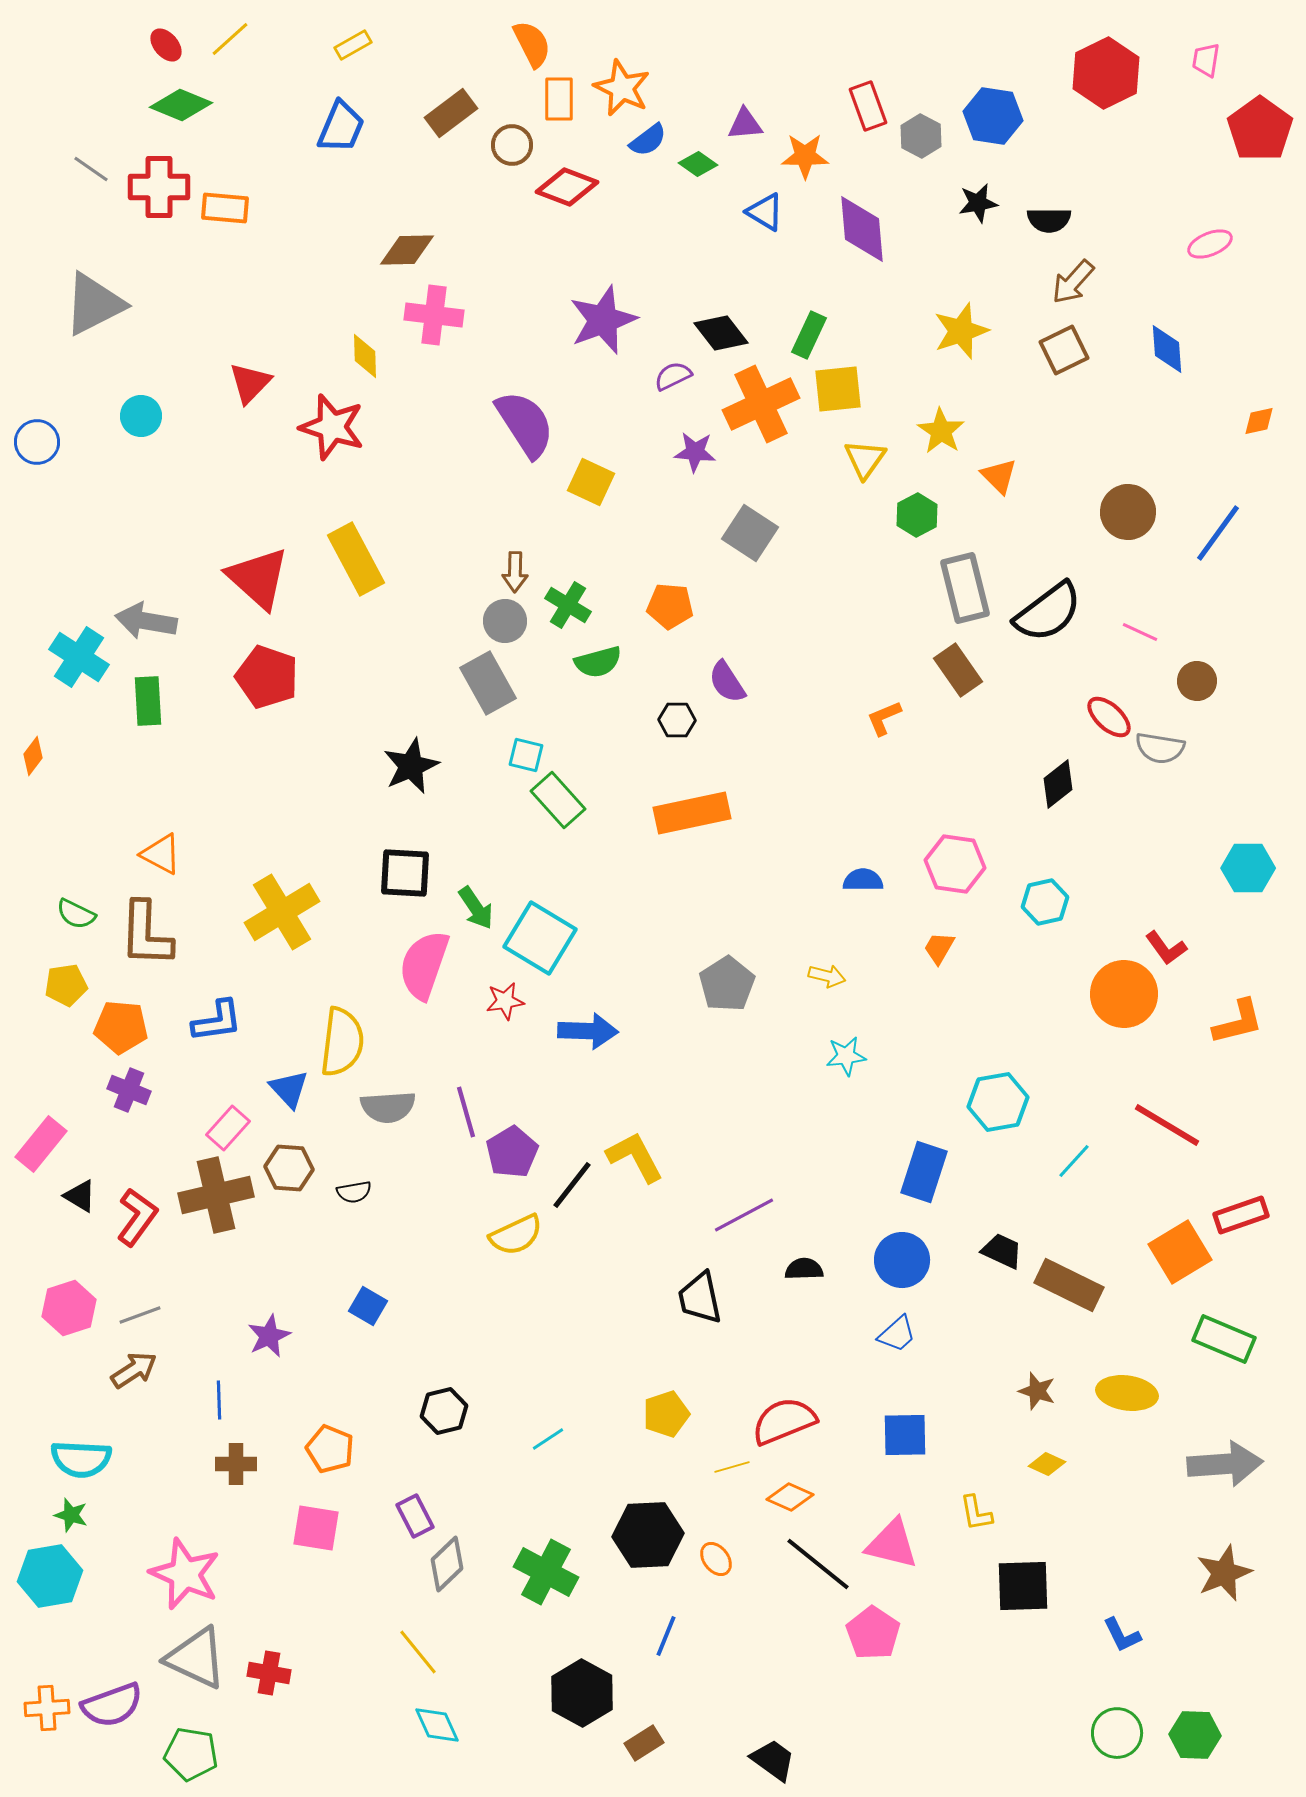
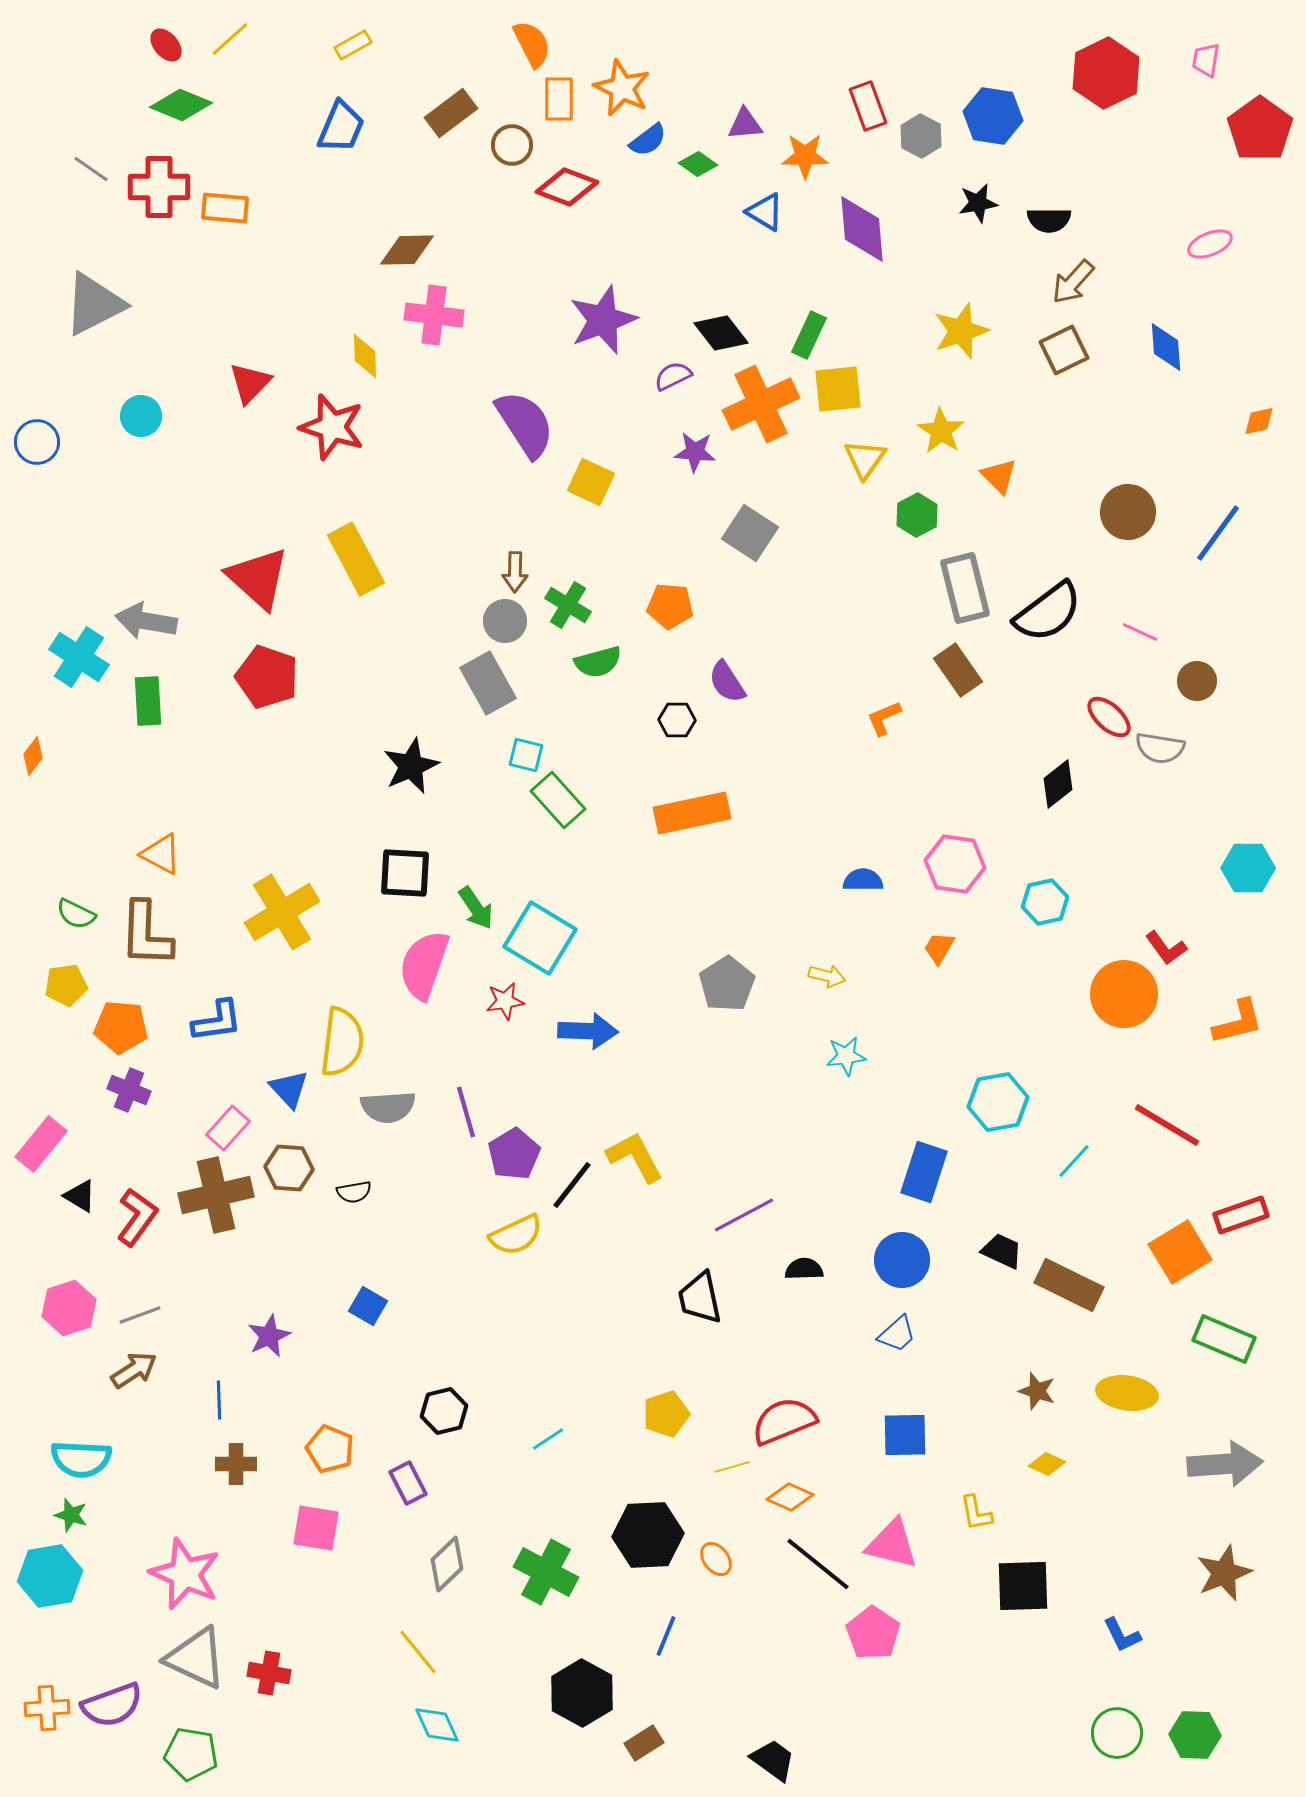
blue diamond at (1167, 349): moved 1 px left, 2 px up
purple pentagon at (512, 1152): moved 2 px right, 2 px down
purple rectangle at (415, 1516): moved 7 px left, 33 px up
